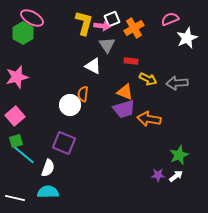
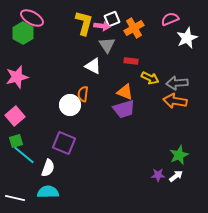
yellow arrow: moved 2 px right, 1 px up
orange arrow: moved 26 px right, 18 px up
